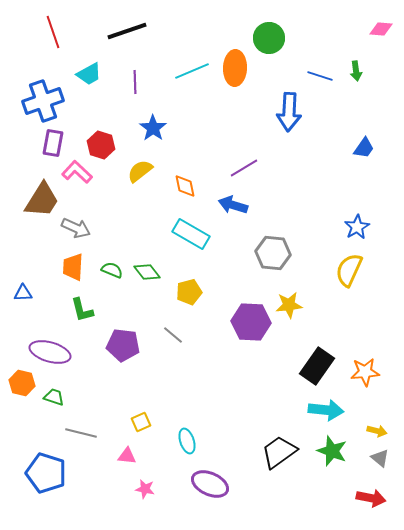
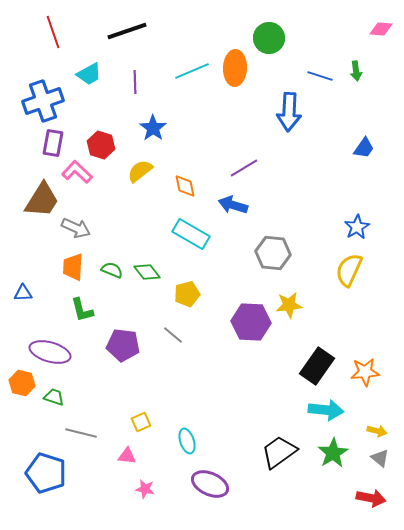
yellow pentagon at (189, 292): moved 2 px left, 2 px down
green star at (332, 451): moved 1 px right, 2 px down; rotated 20 degrees clockwise
